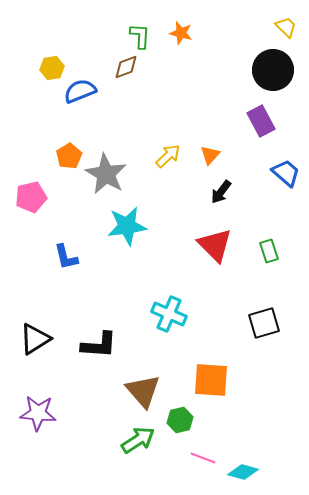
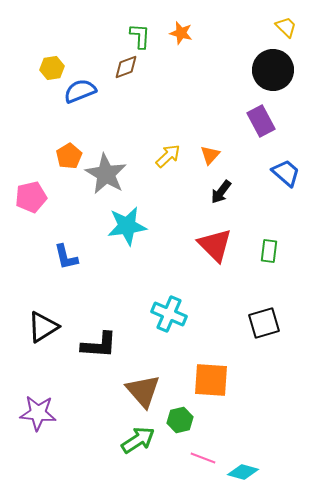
green rectangle: rotated 25 degrees clockwise
black triangle: moved 8 px right, 12 px up
